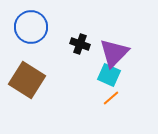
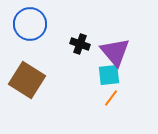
blue circle: moved 1 px left, 3 px up
purple triangle: moved 1 px right, 1 px up; rotated 24 degrees counterclockwise
cyan square: rotated 30 degrees counterclockwise
orange line: rotated 12 degrees counterclockwise
